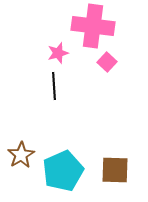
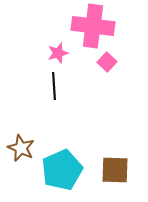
brown star: moved 7 px up; rotated 16 degrees counterclockwise
cyan pentagon: moved 1 px left, 1 px up
